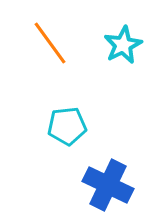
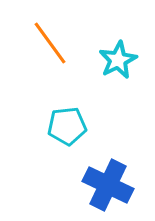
cyan star: moved 5 px left, 15 px down
